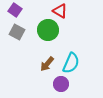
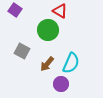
gray square: moved 5 px right, 19 px down
